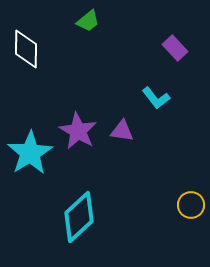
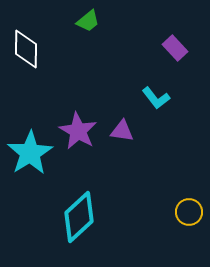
yellow circle: moved 2 px left, 7 px down
